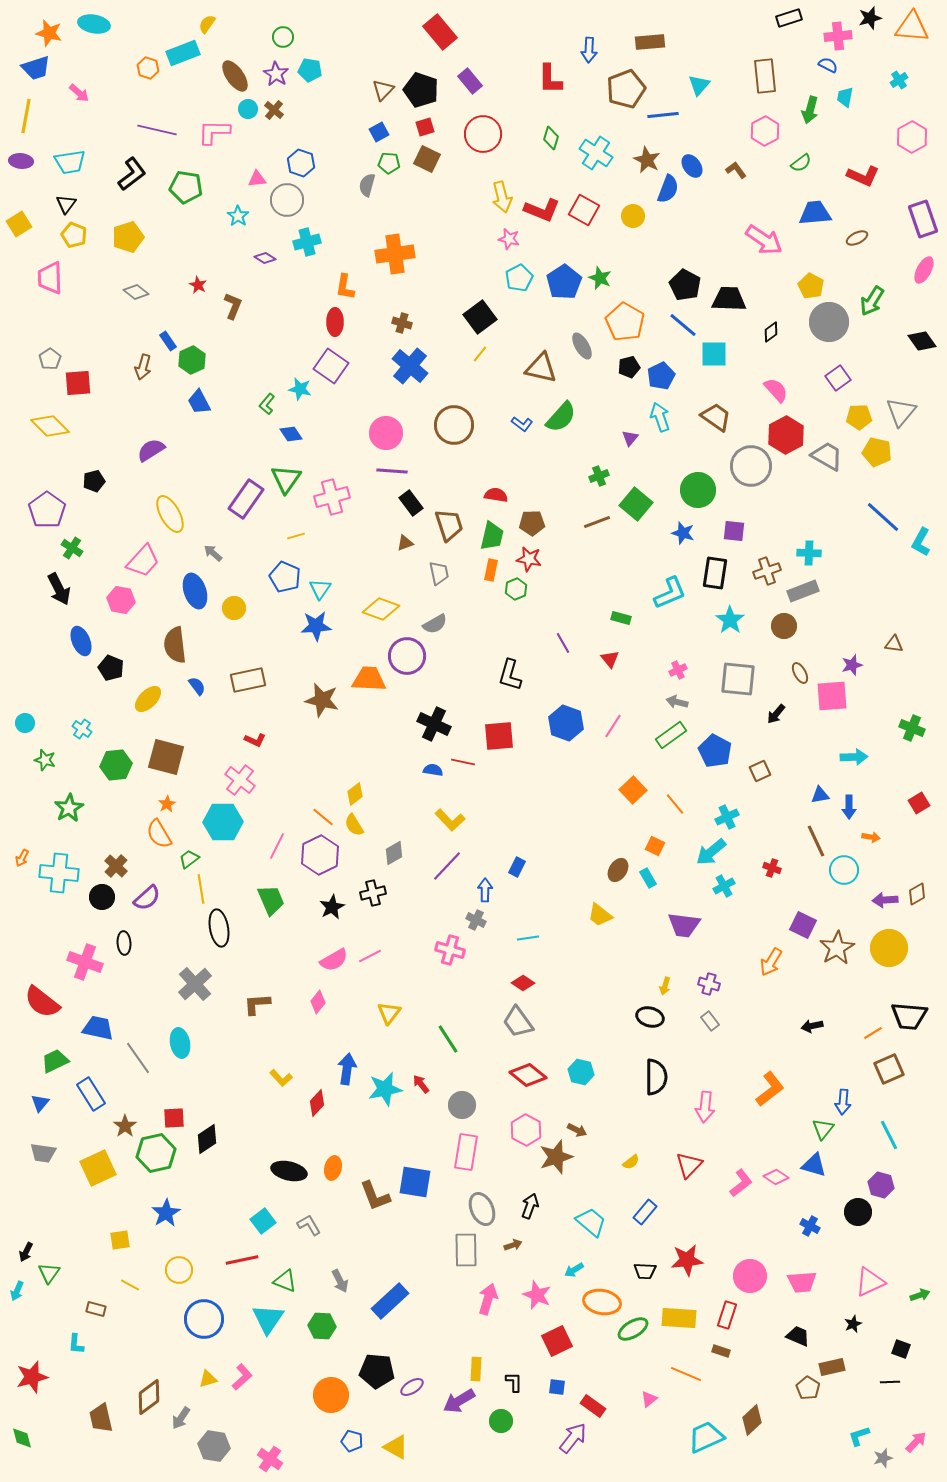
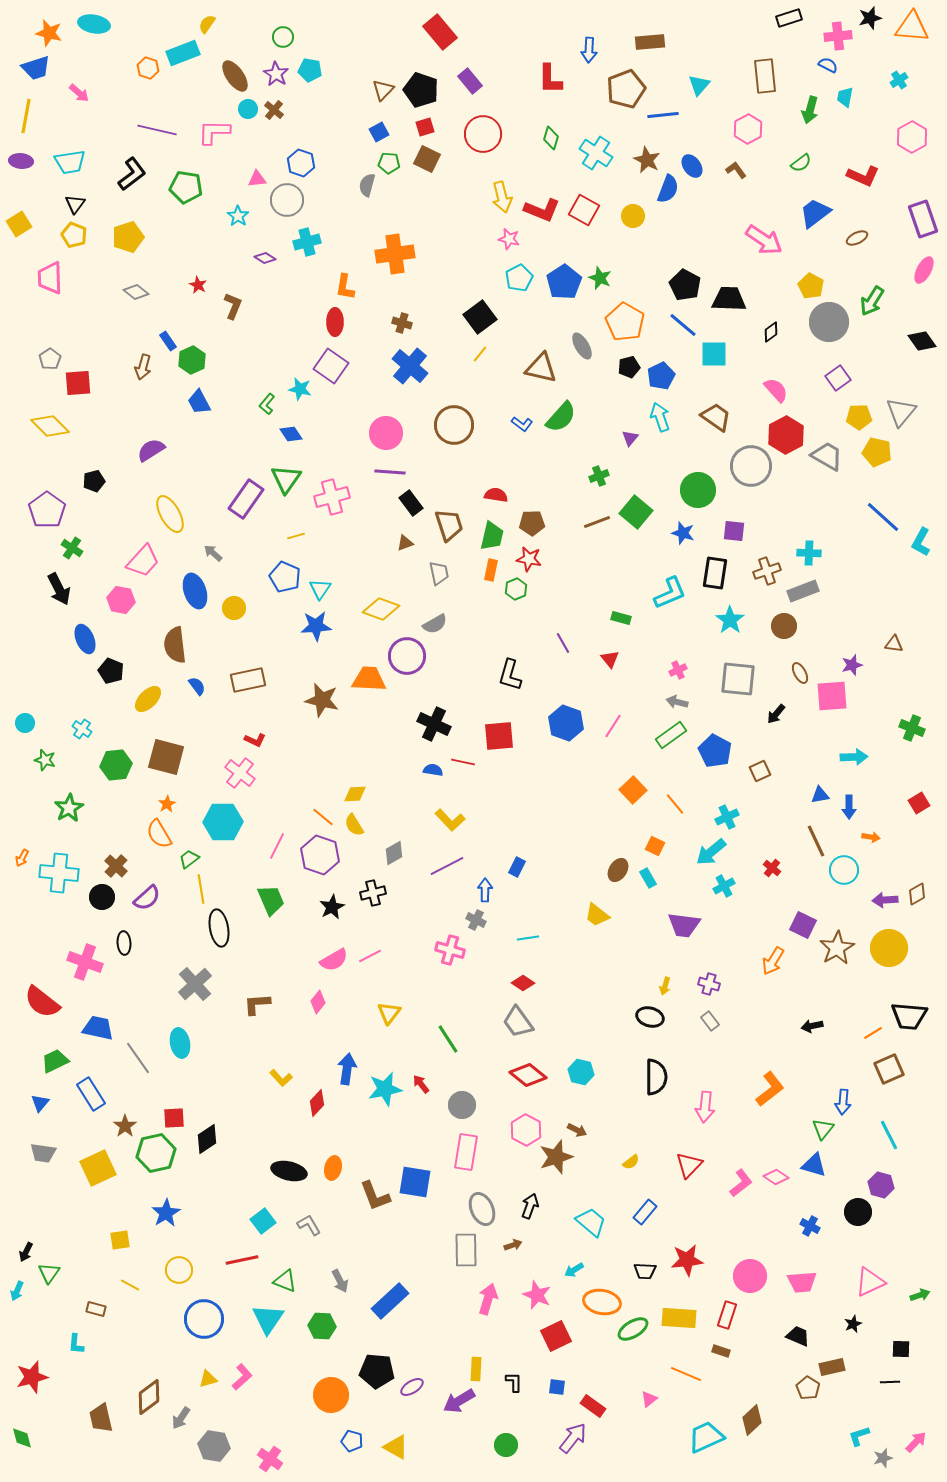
pink hexagon at (765, 131): moved 17 px left, 2 px up
black triangle at (66, 204): moved 9 px right
blue trapezoid at (815, 213): rotated 32 degrees counterclockwise
purple line at (392, 471): moved 2 px left, 1 px down
green square at (636, 504): moved 8 px down
blue ellipse at (81, 641): moved 4 px right, 2 px up
black pentagon at (111, 668): moved 3 px down
pink cross at (240, 780): moved 7 px up
yellow diamond at (355, 794): rotated 35 degrees clockwise
purple hexagon at (320, 855): rotated 15 degrees counterclockwise
purple line at (447, 866): rotated 20 degrees clockwise
red cross at (772, 868): rotated 18 degrees clockwise
yellow trapezoid at (600, 915): moved 3 px left
orange arrow at (771, 962): moved 2 px right, 1 px up
red square at (557, 1341): moved 1 px left, 5 px up
black square at (901, 1349): rotated 18 degrees counterclockwise
green circle at (501, 1421): moved 5 px right, 24 px down
